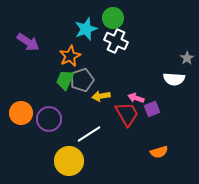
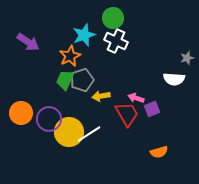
cyan star: moved 2 px left, 6 px down
gray star: rotated 16 degrees clockwise
yellow circle: moved 29 px up
